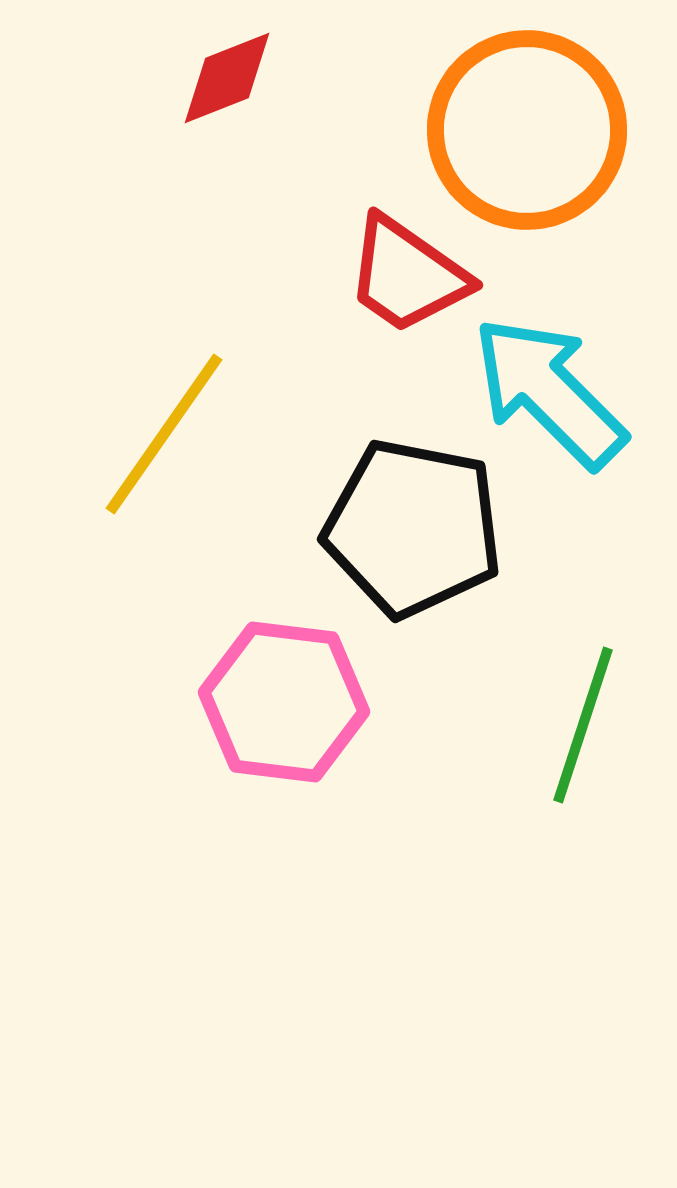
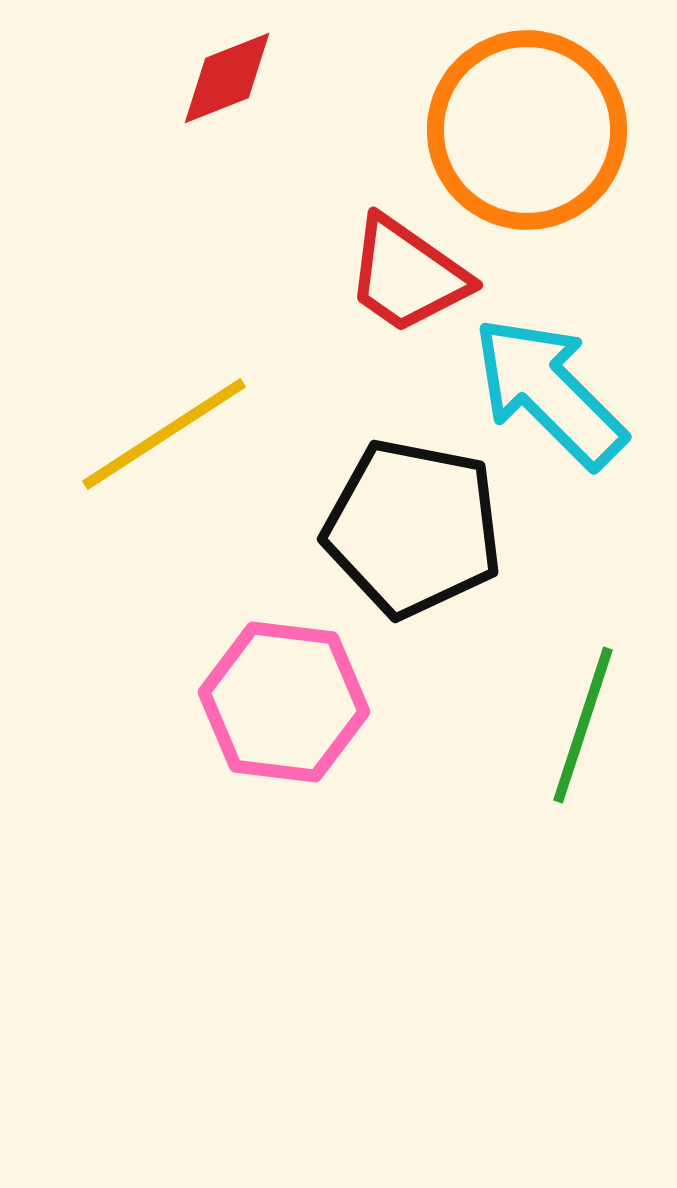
yellow line: rotated 22 degrees clockwise
